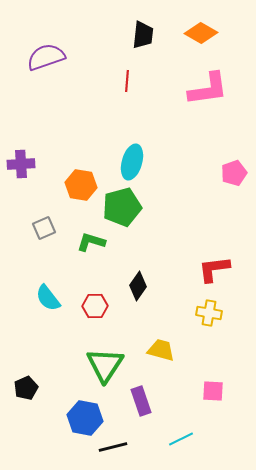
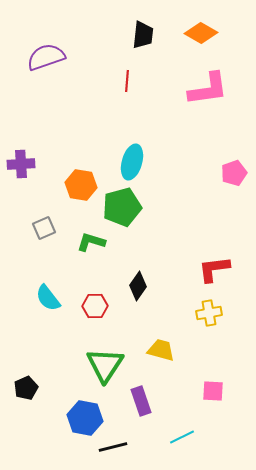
yellow cross: rotated 20 degrees counterclockwise
cyan line: moved 1 px right, 2 px up
